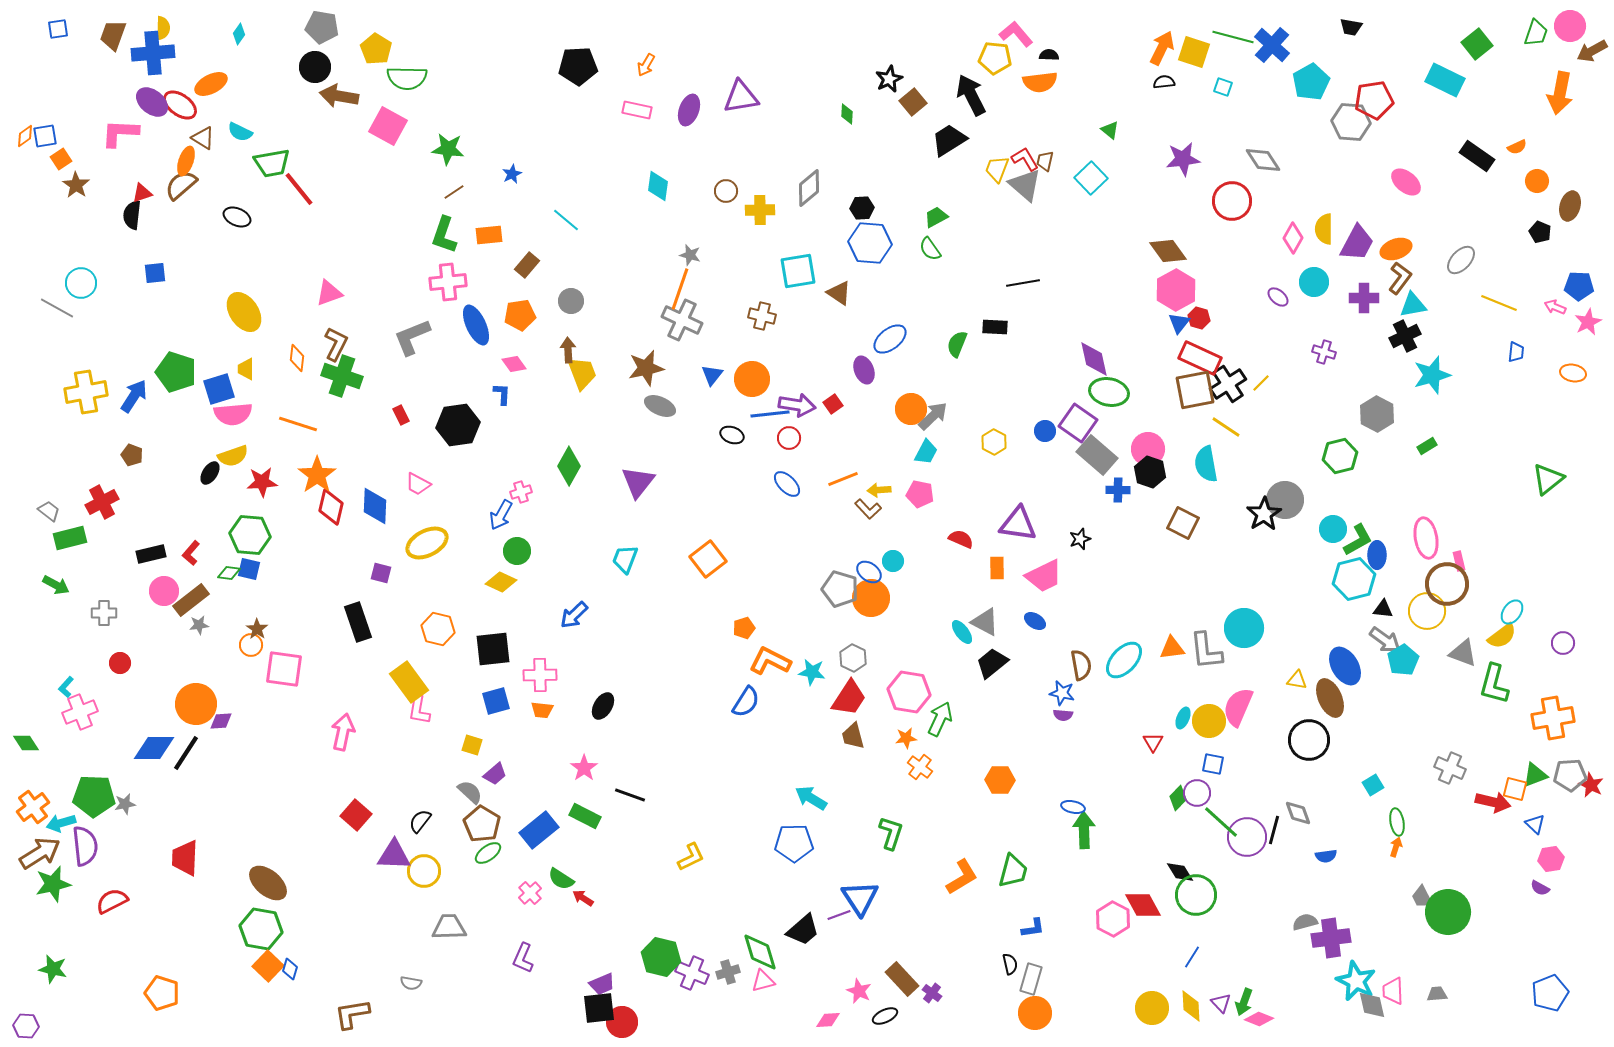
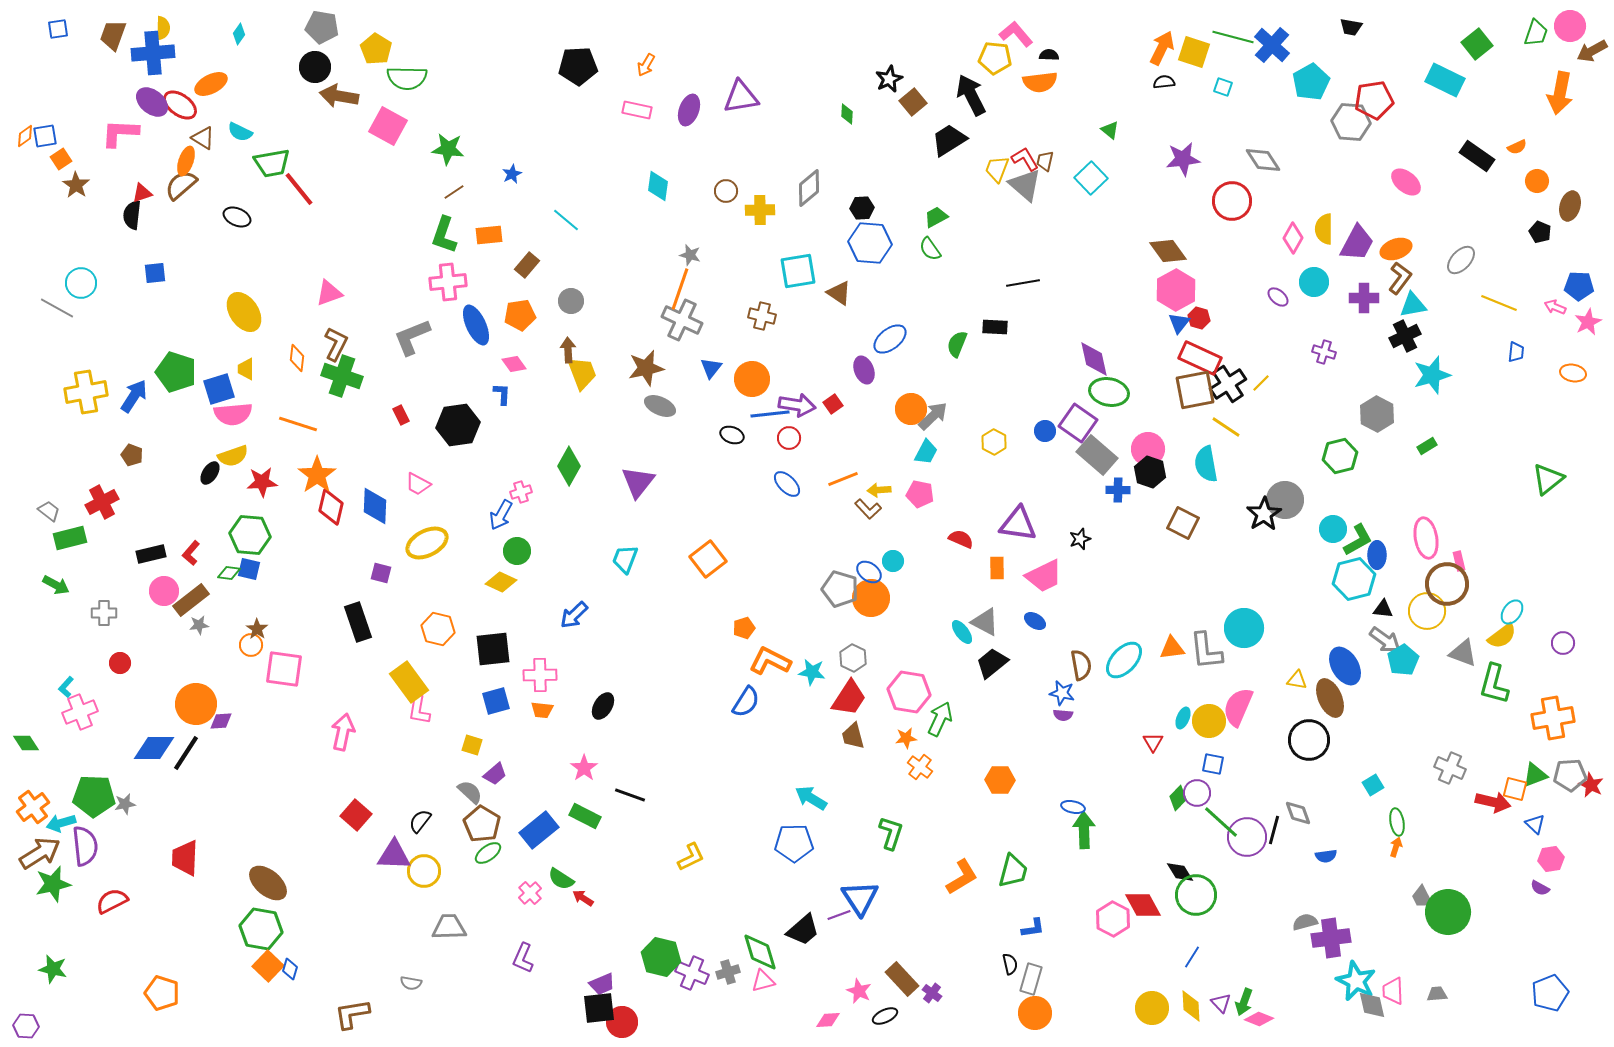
blue triangle at (712, 375): moved 1 px left, 7 px up
